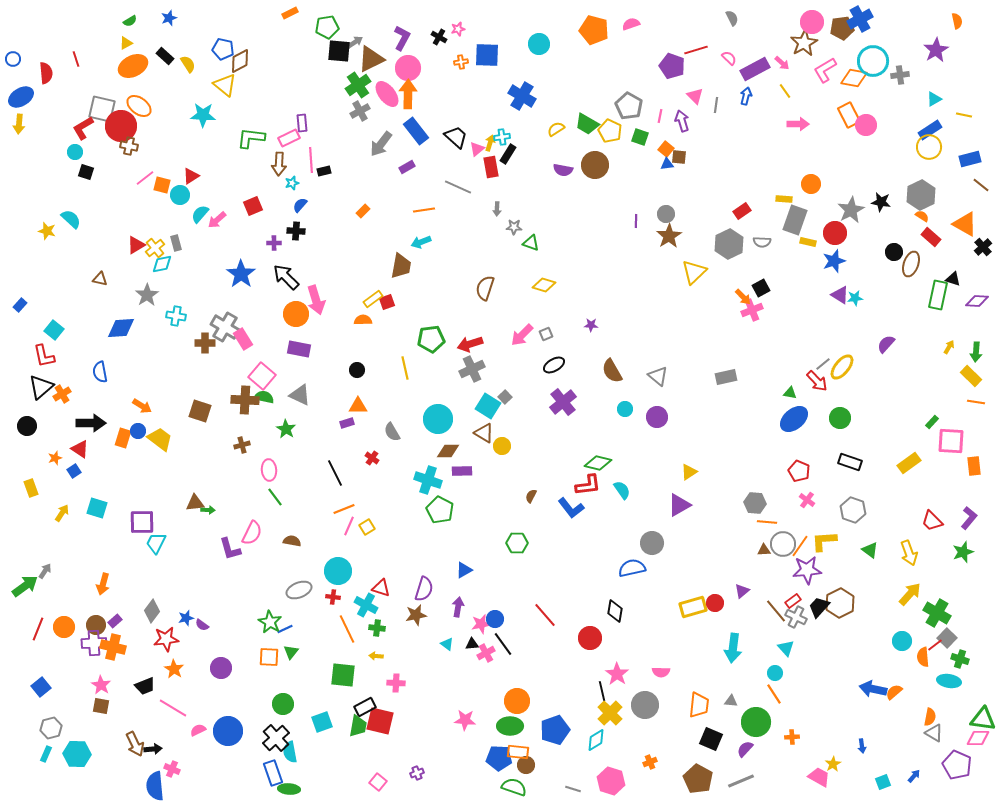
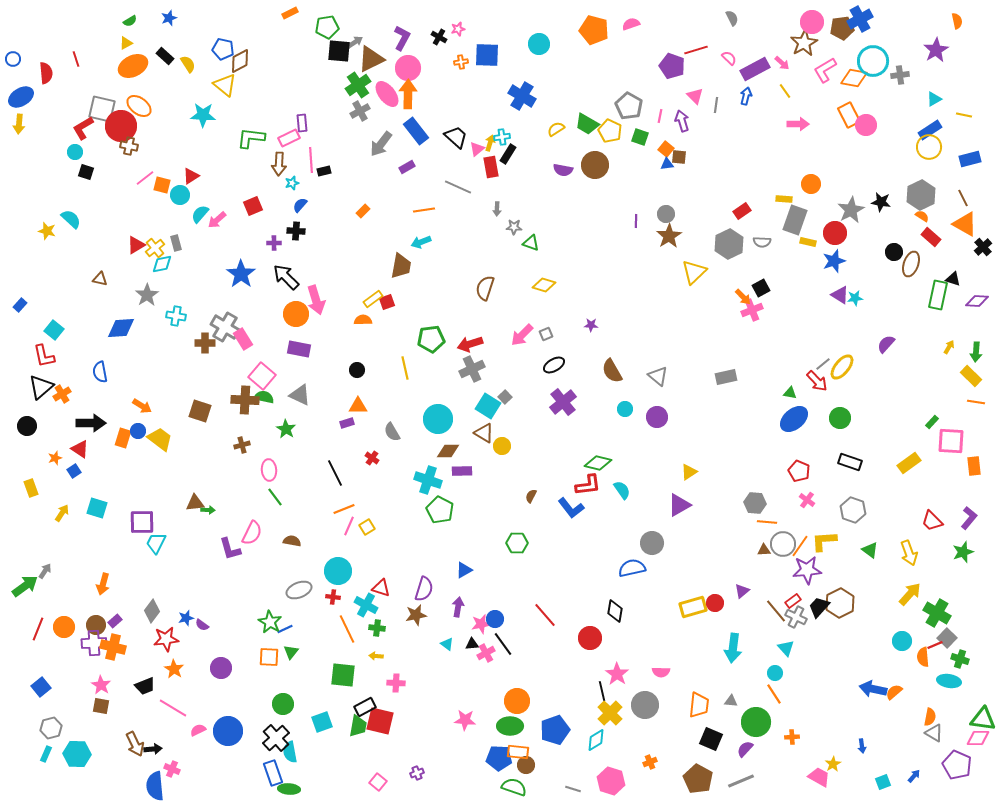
brown line at (981, 185): moved 18 px left, 13 px down; rotated 24 degrees clockwise
red line at (935, 645): rotated 14 degrees clockwise
